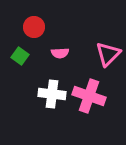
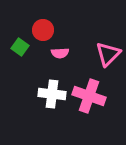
red circle: moved 9 px right, 3 px down
green square: moved 9 px up
